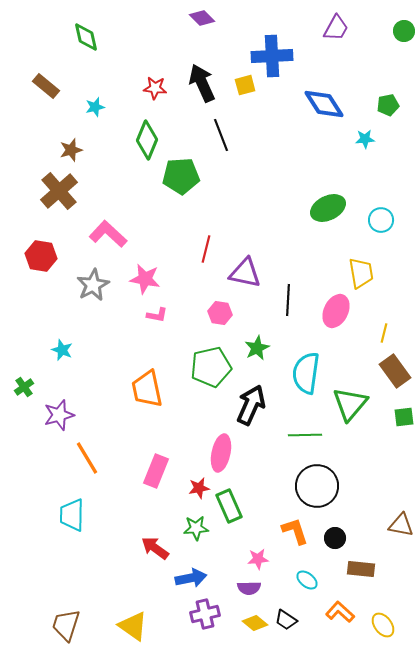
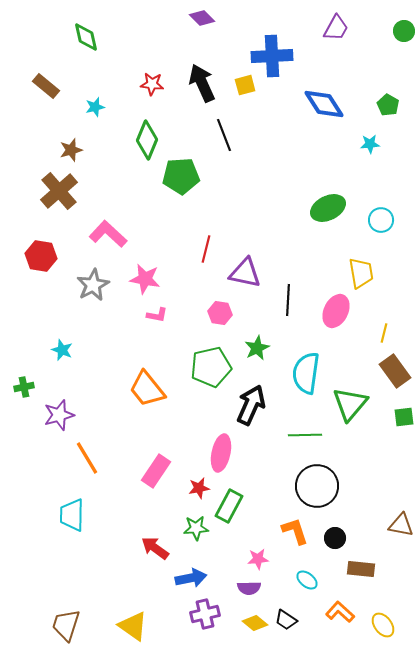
red star at (155, 88): moved 3 px left, 4 px up
green pentagon at (388, 105): rotated 30 degrees counterclockwise
black line at (221, 135): moved 3 px right
cyan star at (365, 139): moved 5 px right, 5 px down
green cross at (24, 387): rotated 24 degrees clockwise
orange trapezoid at (147, 389): rotated 27 degrees counterclockwise
pink rectangle at (156, 471): rotated 12 degrees clockwise
green rectangle at (229, 506): rotated 52 degrees clockwise
